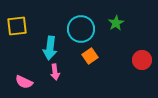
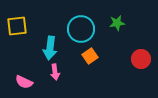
green star: moved 1 px right; rotated 21 degrees clockwise
red circle: moved 1 px left, 1 px up
